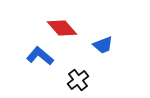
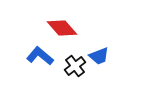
blue trapezoid: moved 4 px left, 11 px down
black cross: moved 3 px left, 14 px up
